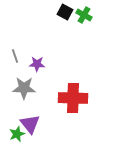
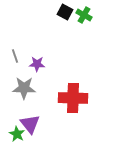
green star: rotated 21 degrees counterclockwise
